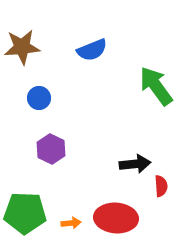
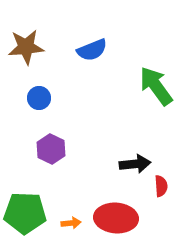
brown star: moved 4 px right
